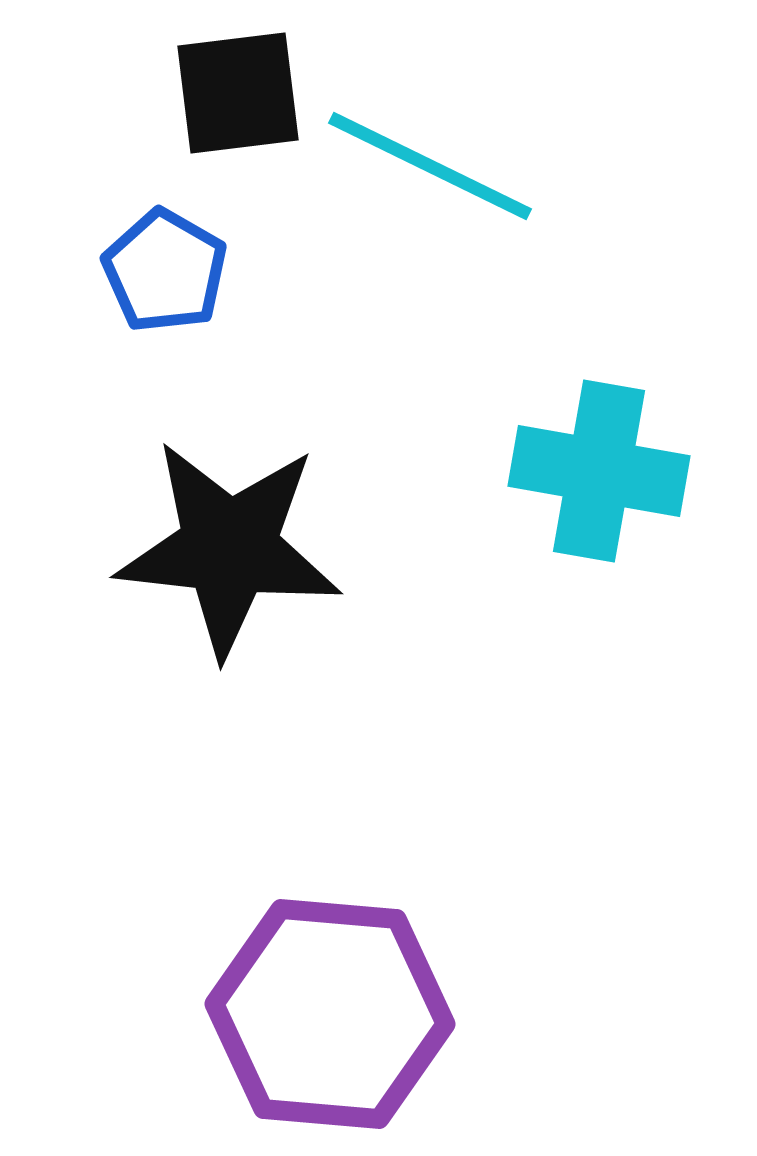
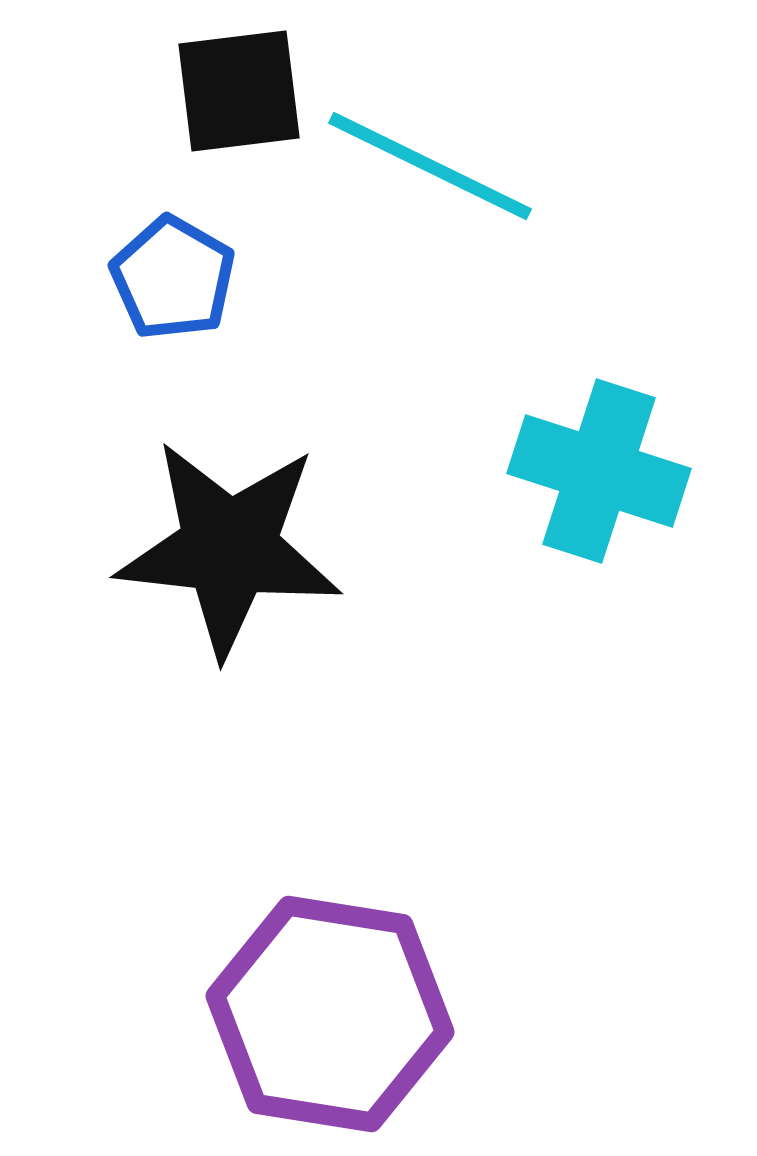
black square: moved 1 px right, 2 px up
blue pentagon: moved 8 px right, 7 px down
cyan cross: rotated 8 degrees clockwise
purple hexagon: rotated 4 degrees clockwise
